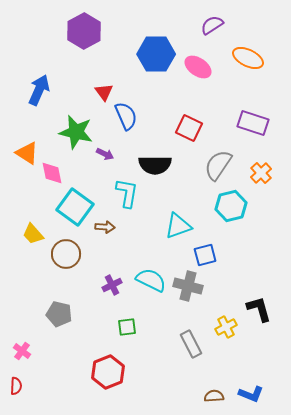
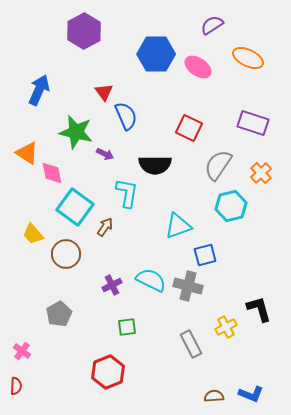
brown arrow: rotated 60 degrees counterclockwise
gray pentagon: rotated 30 degrees clockwise
